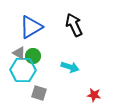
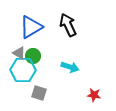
black arrow: moved 6 px left
